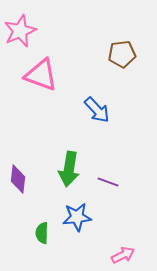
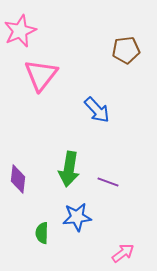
brown pentagon: moved 4 px right, 4 px up
pink triangle: rotated 48 degrees clockwise
pink arrow: moved 2 px up; rotated 10 degrees counterclockwise
